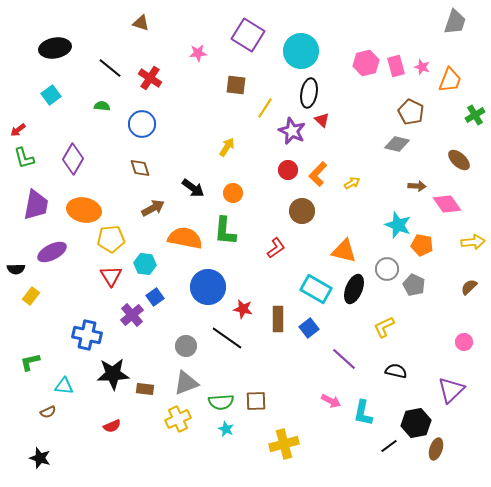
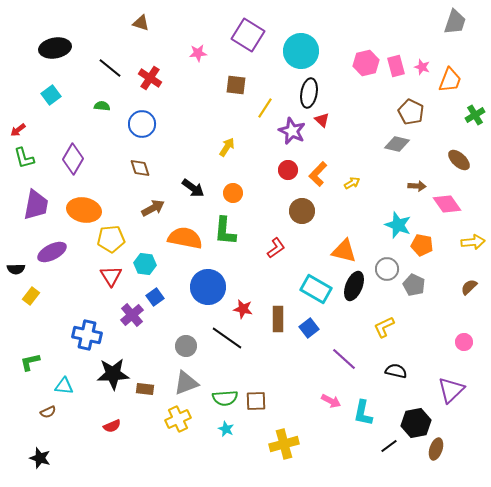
black ellipse at (354, 289): moved 3 px up
green semicircle at (221, 402): moved 4 px right, 4 px up
